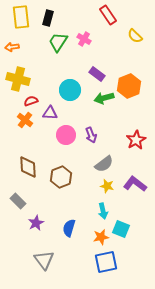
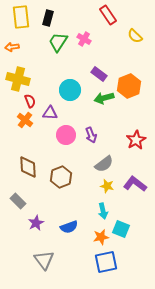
purple rectangle: moved 2 px right
red semicircle: moved 1 px left; rotated 88 degrees clockwise
blue semicircle: moved 1 px up; rotated 126 degrees counterclockwise
